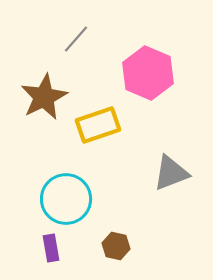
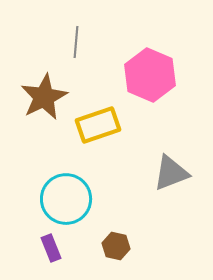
gray line: moved 3 px down; rotated 36 degrees counterclockwise
pink hexagon: moved 2 px right, 2 px down
purple rectangle: rotated 12 degrees counterclockwise
